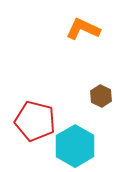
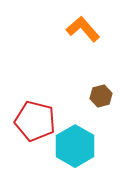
orange L-shape: rotated 24 degrees clockwise
brown hexagon: rotated 20 degrees clockwise
